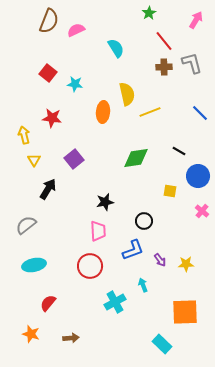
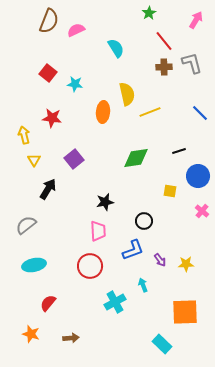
black line: rotated 48 degrees counterclockwise
